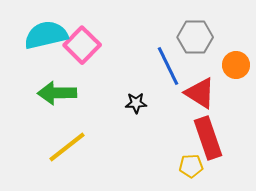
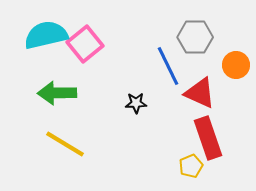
pink square: moved 3 px right, 1 px up; rotated 6 degrees clockwise
red triangle: rotated 8 degrees counterclockwise
yellow line: moved 2 px left, 3 px up; rotated 69 degrees clockwise
yellow pentagon: rotated 20 degrees counterclockwise
